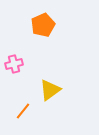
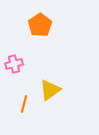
orange pentagon: moved 3 px left; rotated 10 degrees counterclockwise
orange line: moved 1 px right, 7 px up; rotated 24 degrees counterclockwise
